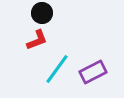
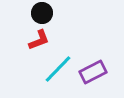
red L-shape: moved 2 px right
cyan line: moved 1 px right; rotated 8 degrees clockwise
